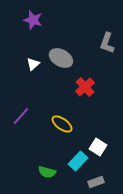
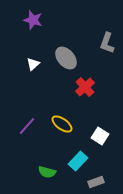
gray ellipse: moved 5 px right; rotated 20 degrees clockwise
purple line: moved 6 px right, 10 px down
white square: moved 2 px right, 11 px up
